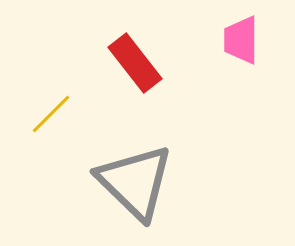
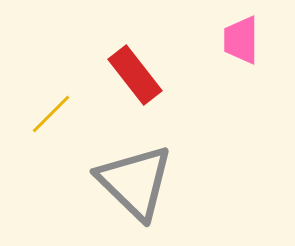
red rectangle: moved 12 px down
